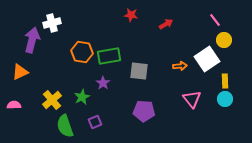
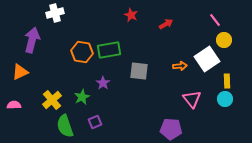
red star: rotated 16 degrees clockwise
white cross: moved 3 px right, 10 px up
green rectangle: moved 6 px up
yellow rectangle: moved 2 px right
purple pentagon: moved 27 px right, 18 px down
